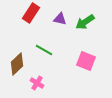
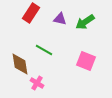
brown diamond: moved 3 px right; rotated 55 degrees counterclockwise
